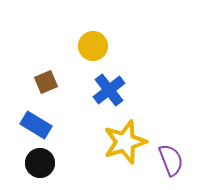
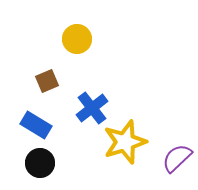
yellow circle: moved 16 px left, 7 px up
brown square: moved 1 px right, 1 px up
blue cross: moved 17 px left, 18 px down
purple semicircle: moved 6 px right, 2 px up; rotated 112 degrees counterclockwise
